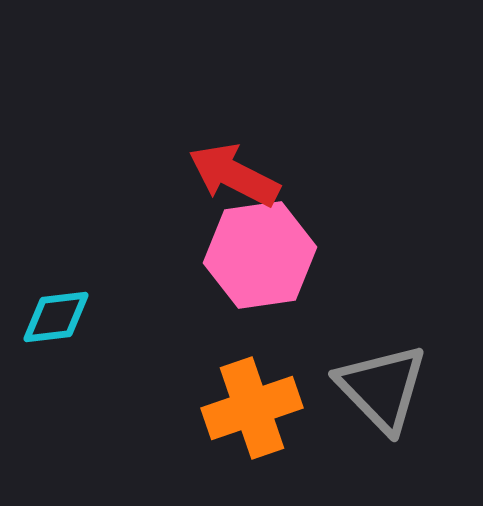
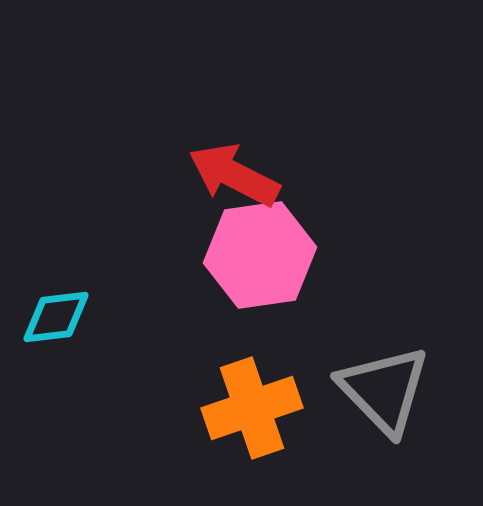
gray triangle: moved 2 px right, 2 px down
